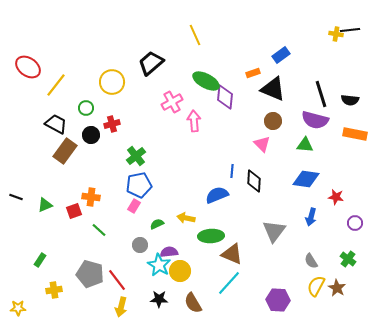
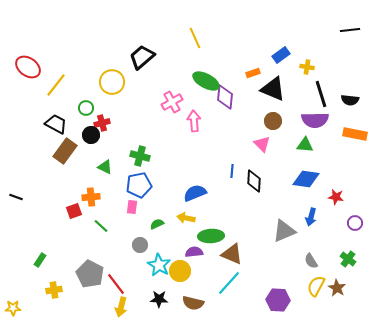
yellow cross at (336, 34): moved 29 px left, 33 px down
yellow line at (195, 35): moved 3 px down
black trapezoid at (151, 63): moved 9 px left, 6 px up
purple semicircle at (315, 120): rotated 16 degrees counterclockwise
red cross at (112, 124): moved 10 px left, 1 px up
green cross at (136, 156): moved 4 px right; rotated 36 degrees counterclockwise
blue semicircle at (217, 195): moved 22 px left, 2 px up
orange cross at (91, 197): rotated 12 degrees counterclockwise
green triangle at (45, 205): moved 60 px right, 38 px up; rotated 49 degrees clockwise
pink rectangle at (134, 206): moved 2 px left, 1 px down; rotated 24 degrees counterclockwise
green line at (99, 230): moved 2 px right, 4 px up
gray triangle at (274, 231): moved 10 px right; rotated 30 degrees clockwise
purple semicircle at (169, 252): moved 25 px right
gray pentagon at (90, 274): rotated 12 degrees clockwise
red line at (117, 280): moved 1 px left, 4 px down
brown semicircle at (193, 303): rotated 45 degrees counterclockwise
yellow star at (18, 308): moved 5 px left
